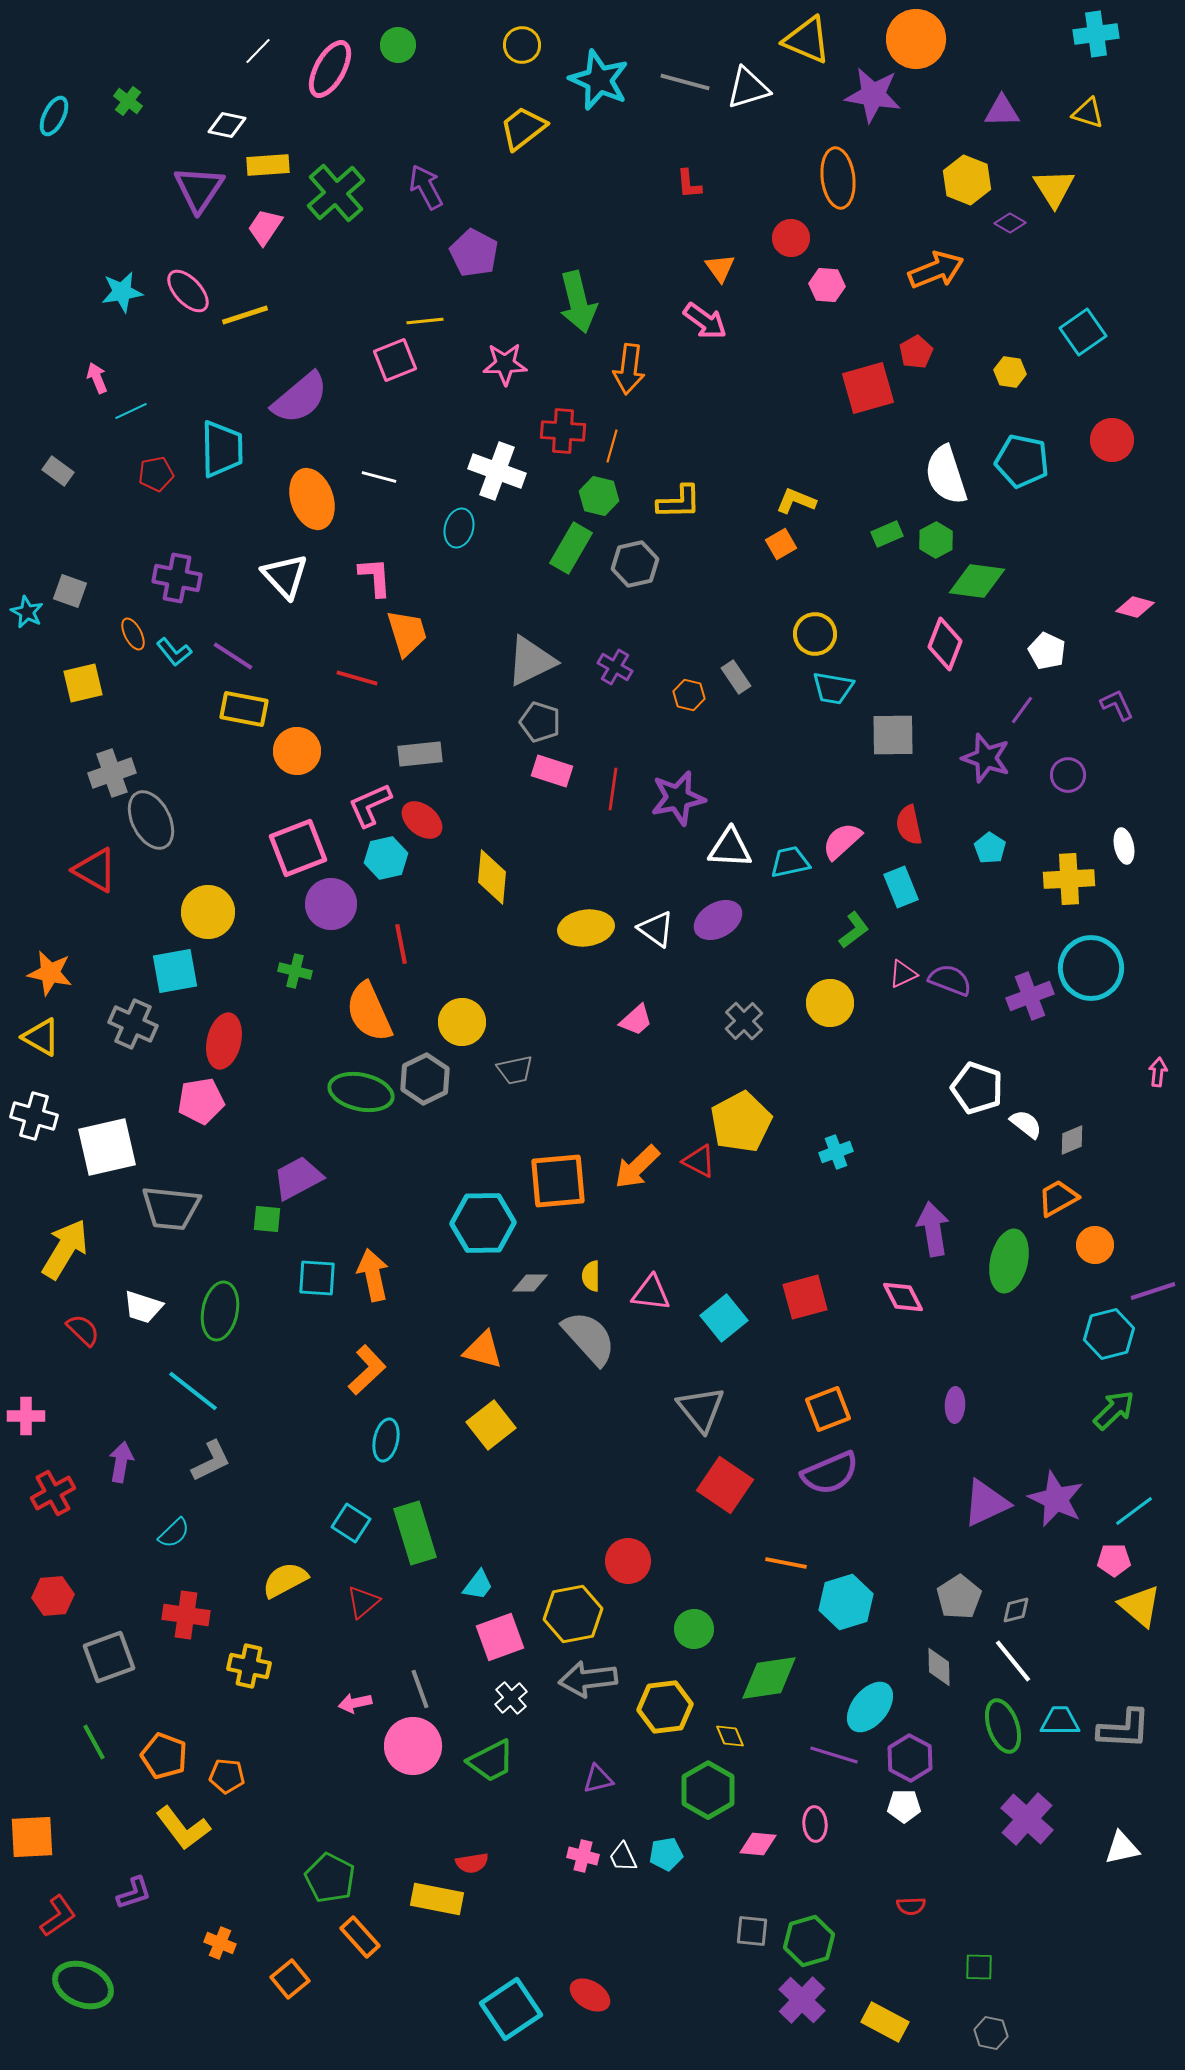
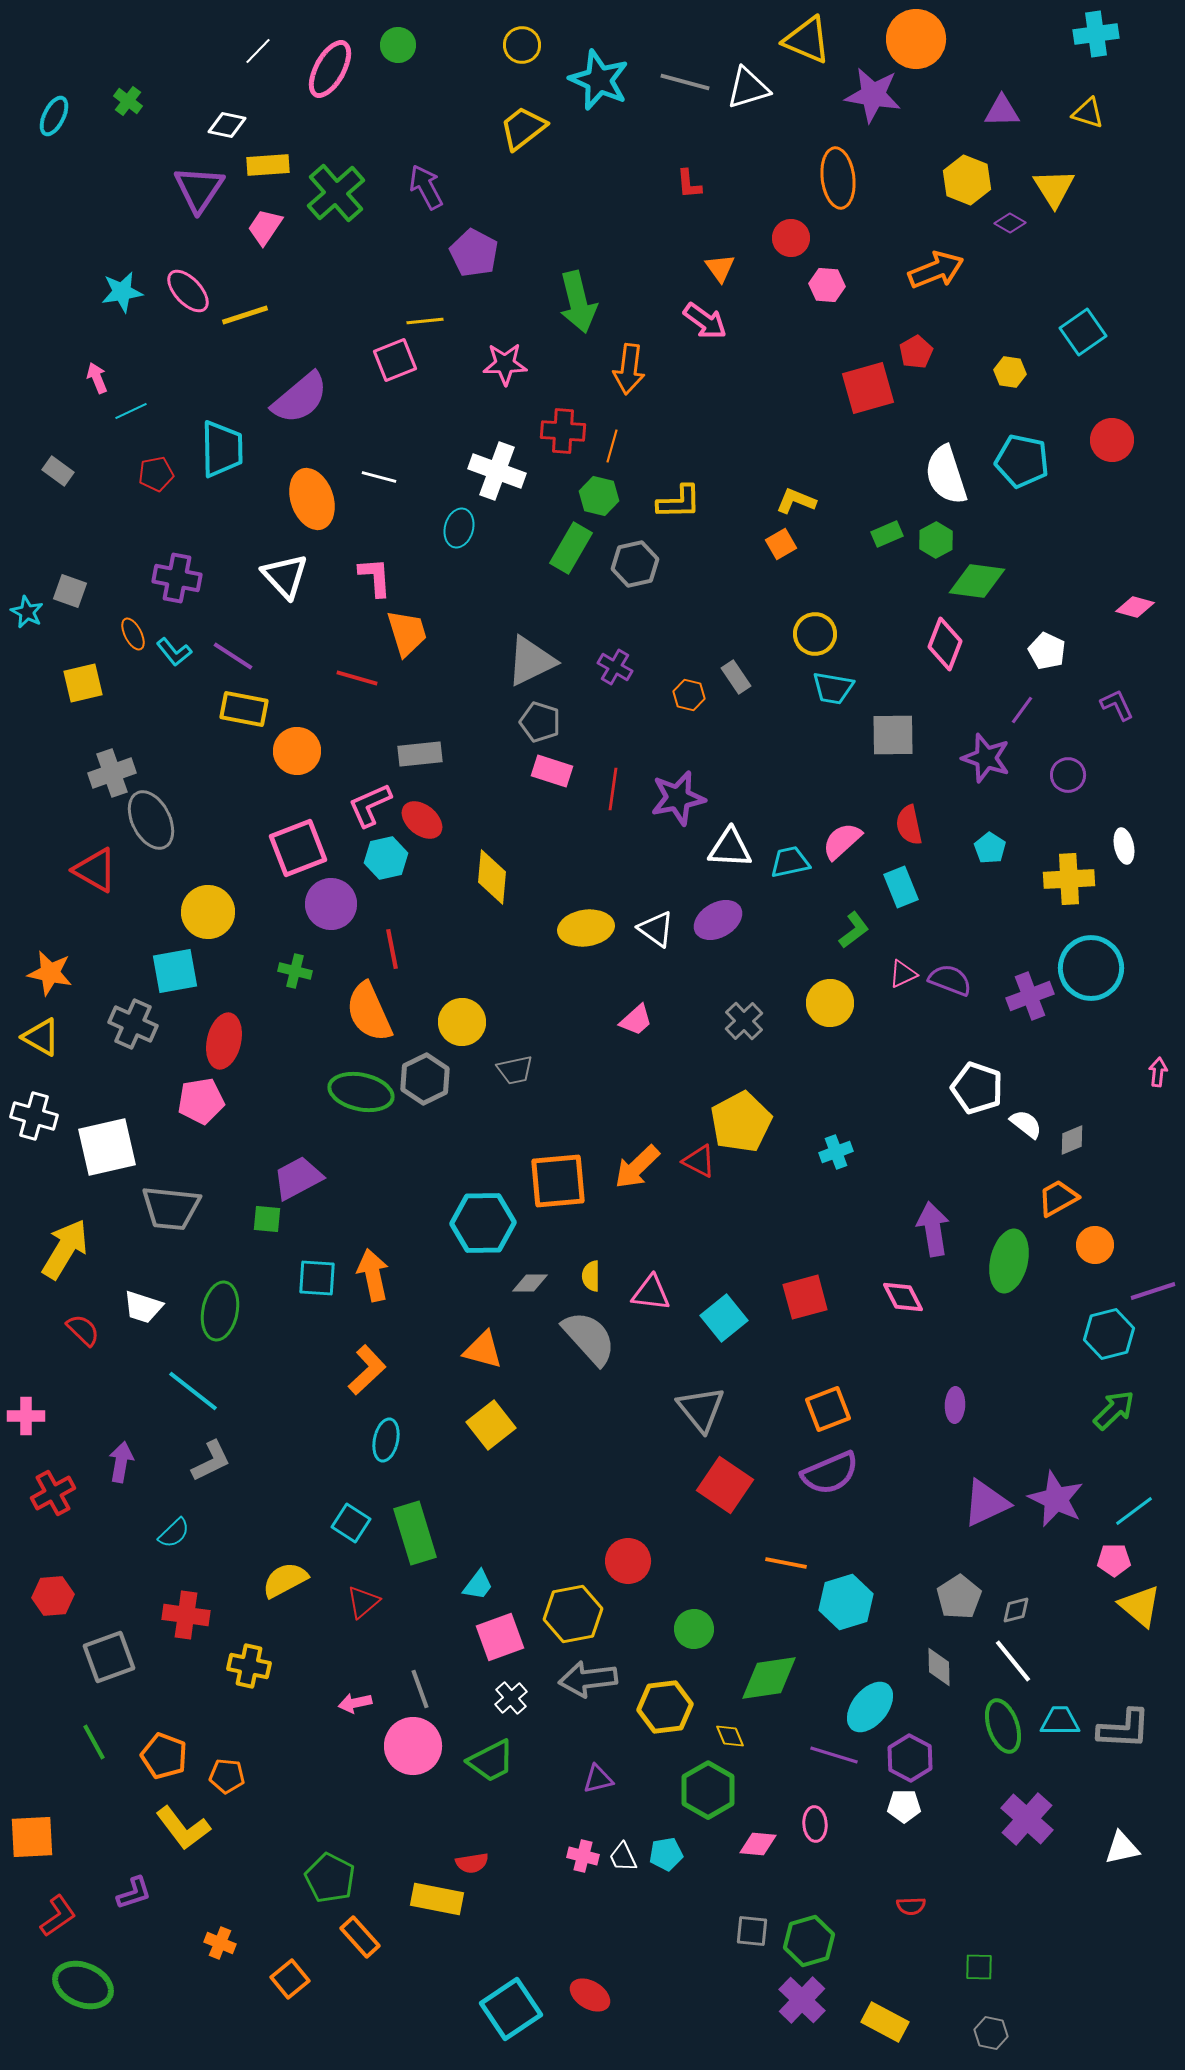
red line at (401, 944): moved 9 px left, 5 px down
